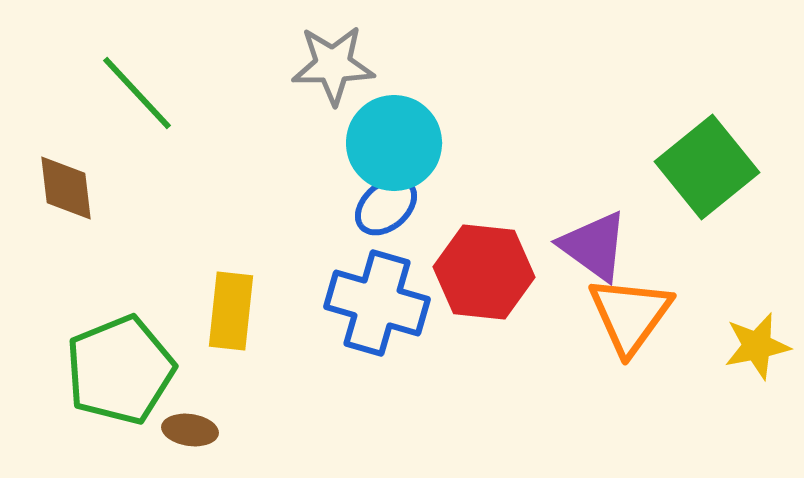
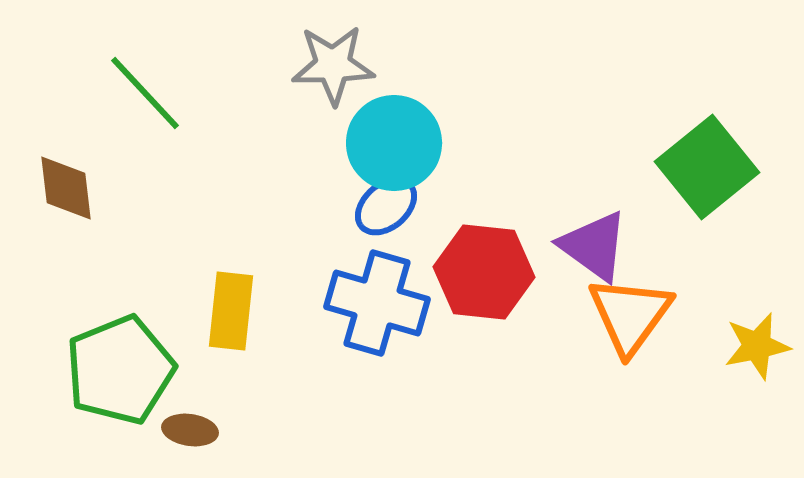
green line: moved 8 px right
